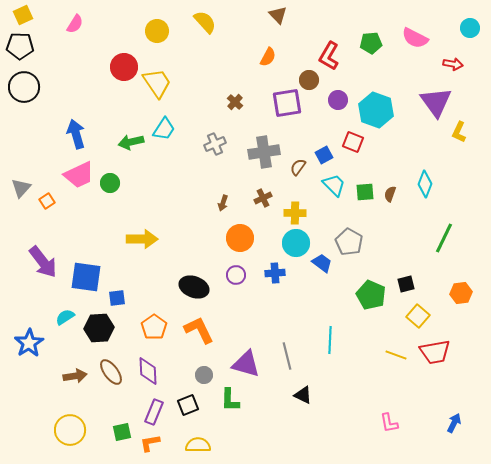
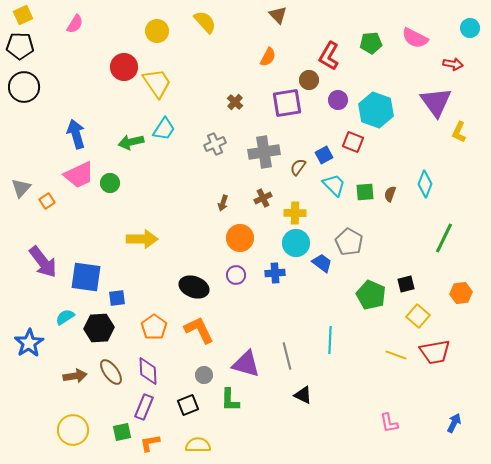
purple rectangle at (154, 412): moved 10 px left, 5 px up
yellow circle at (70, 430): moved 3 px right
